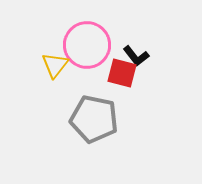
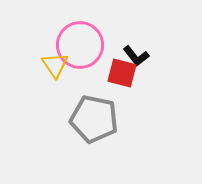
pink circle: moved 7 px left
yellow triangle: rotated 12 degrees counterclockwise
